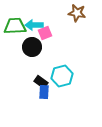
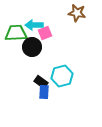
green trapezoid: moved 1 px right, 7 px down
